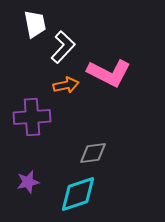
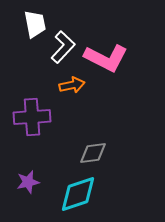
pink L-shape: moved 3 px left, 15 px up
orange arrow: moved 6 px right
